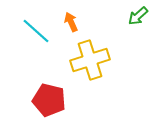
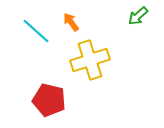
orange arrow: rotated 12 degrees counterclockwise
